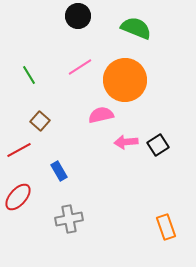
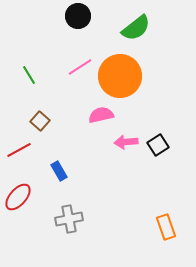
green semicircle: rotated 120 degrees clockwise
orange circle: moved 5 px left, 4 px up
